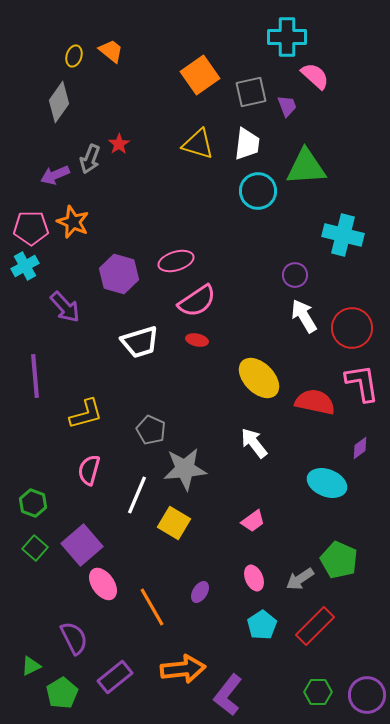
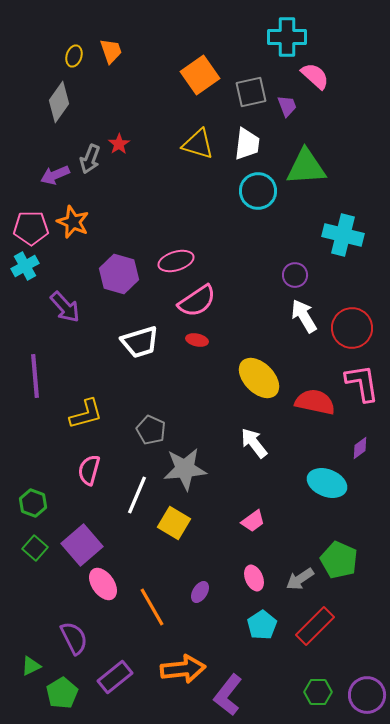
orange trapezoid at (111, 51): rotated 32 degrees clockwise
